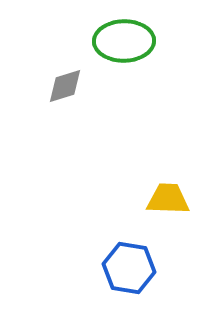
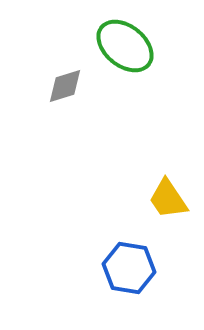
green ellipse: moved 1 px right, 5 px down; rotated 40 degrees clockwise
yellow trapezoid: rotated 126 degrees counterclockwise
